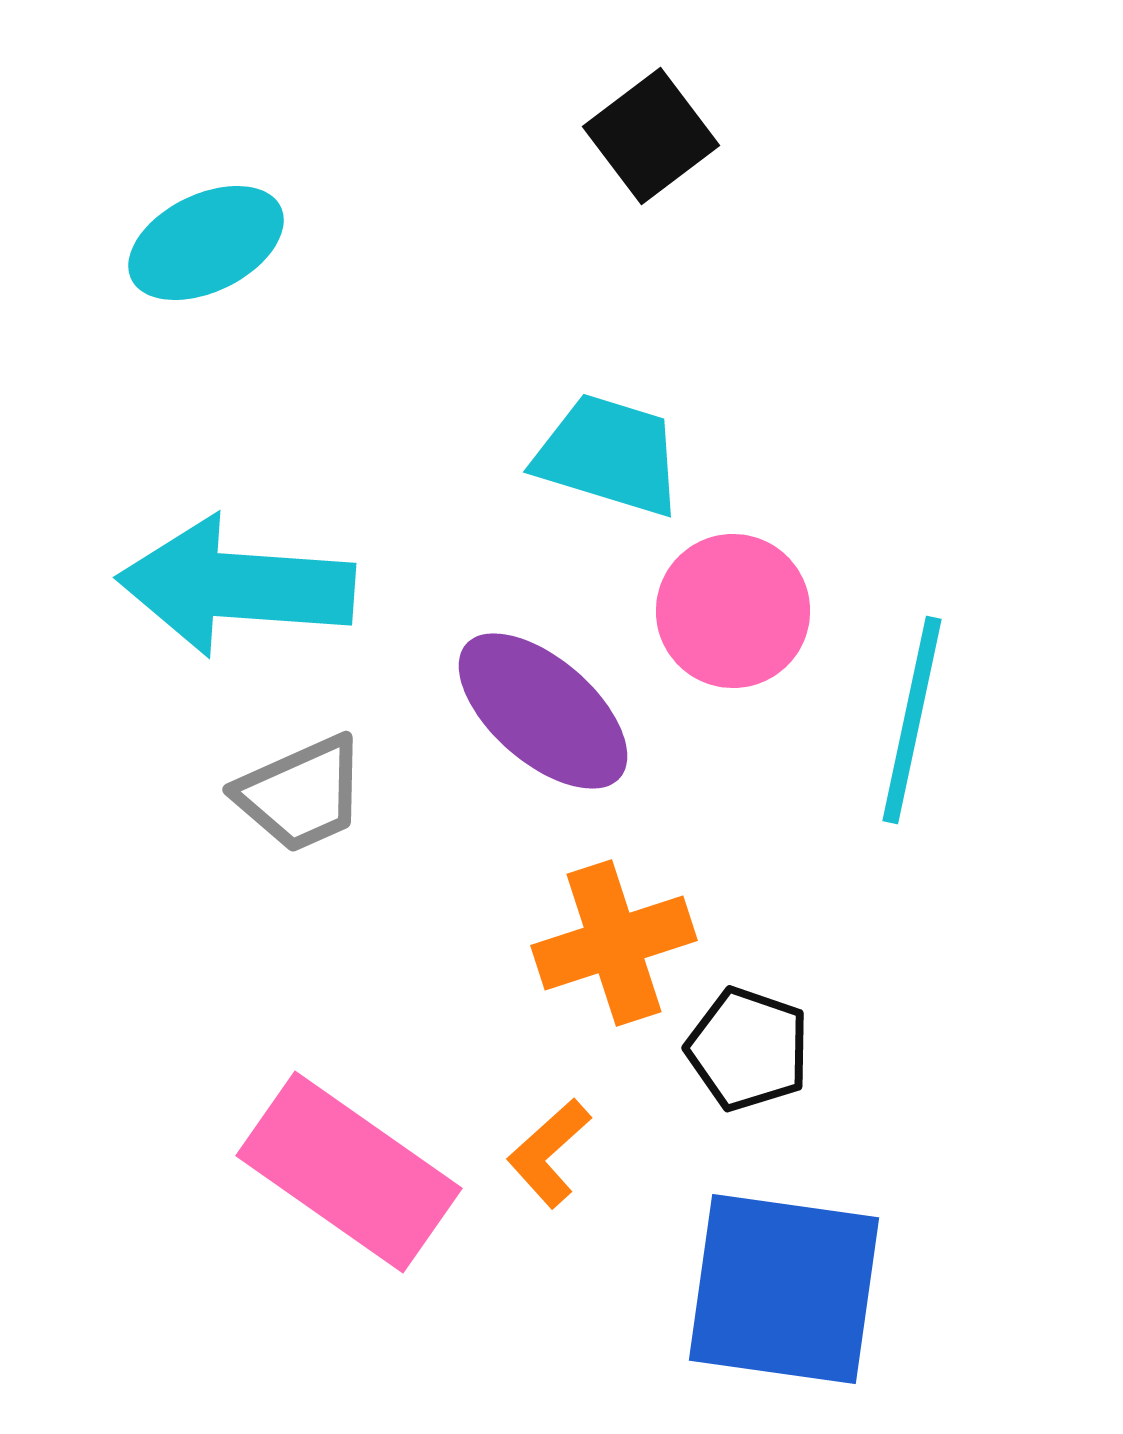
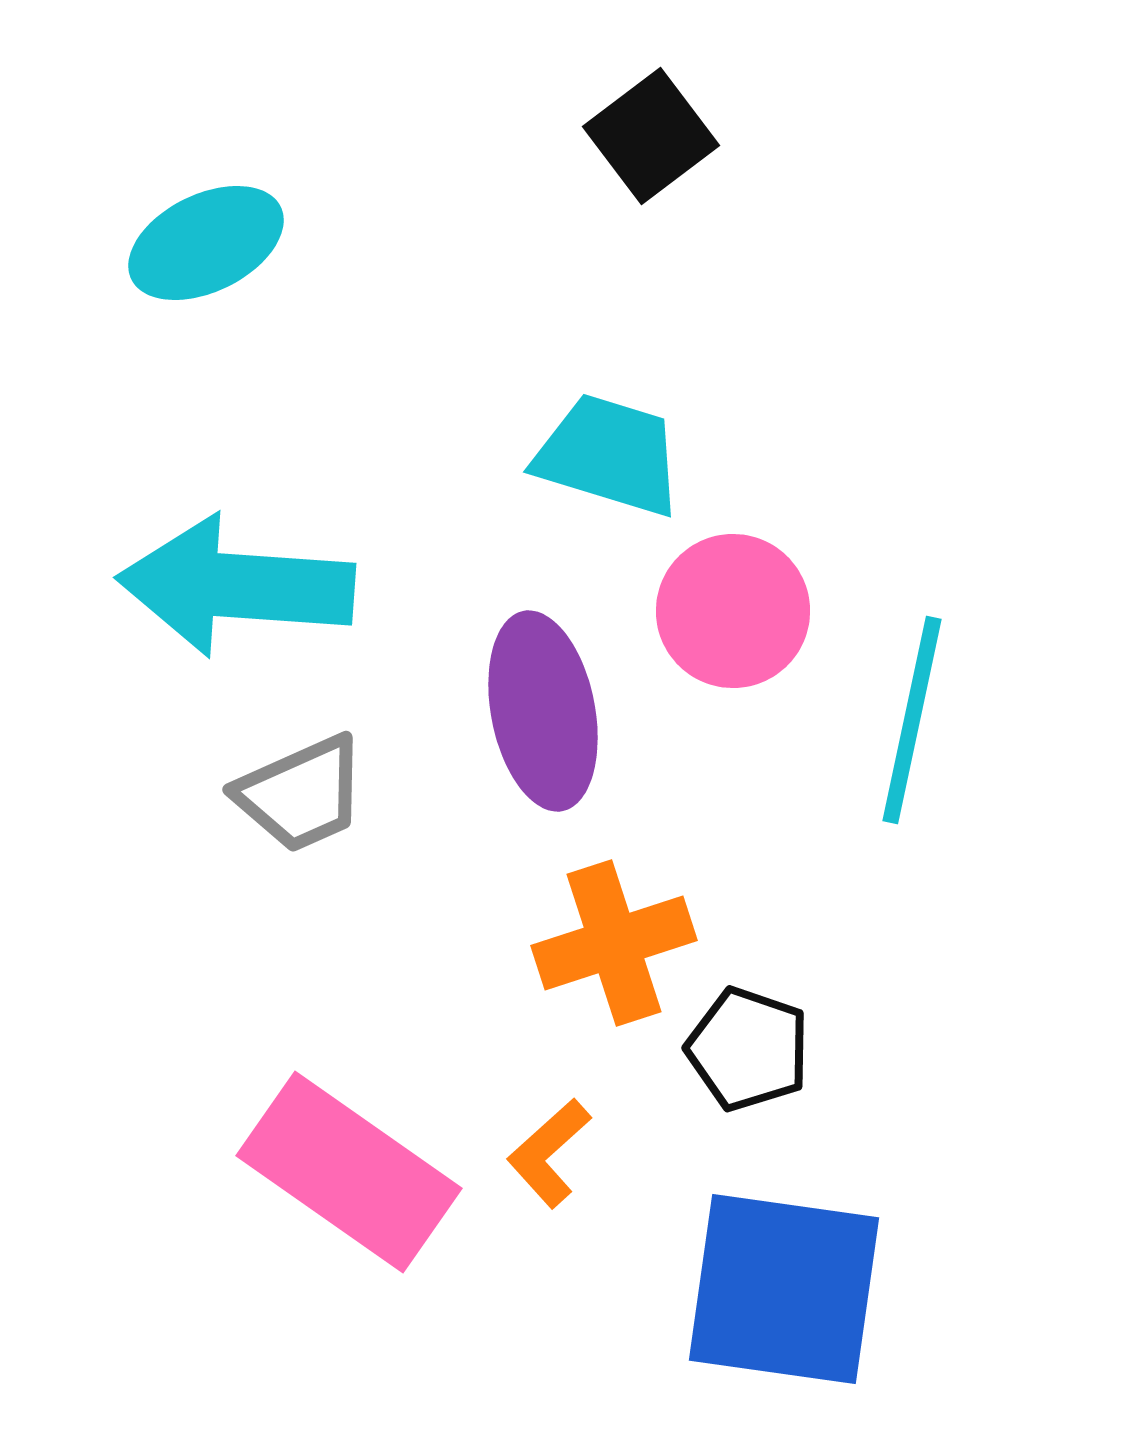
purple ellipse: rotated 38 degrees clockwise
